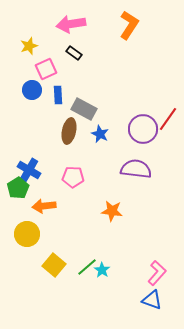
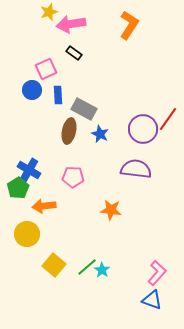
yellow star: moved 20 px right, 34 px up
orange star: moved 1 px left, 1 px up
